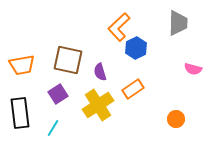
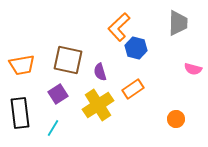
blue hexagon: rotated 20 degrees counterclockwise
